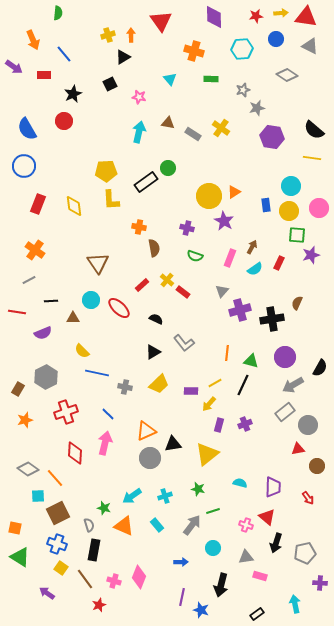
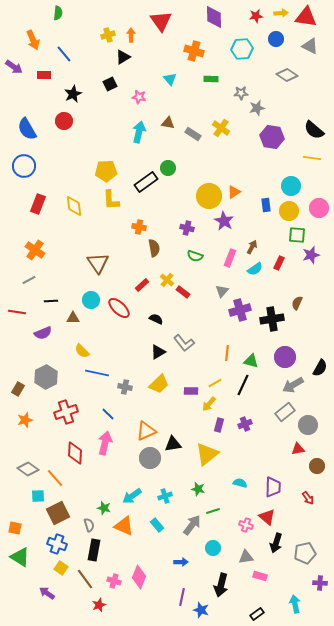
gray star at (243, 90): moved 2 px left, 3 px down; rotated 16 degrees clockwise
black triangle at (153, 352): moved 5 px right
